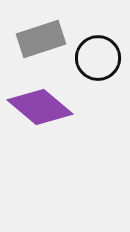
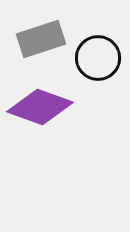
purple diamond: rotated 20 degrees counterclockwise
